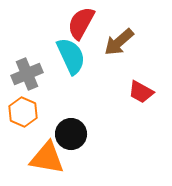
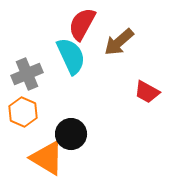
red semicircle: moved 1 px right, 1 px down
red trapezoid: moved 6 px right
orange triangle: rotated 21 degrees clockwise
